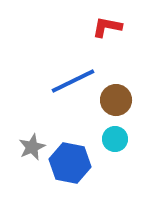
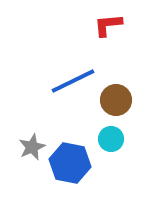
red L-shape: moved 1 px right, 2 px up; rotated 16 degrees counterclockwise
cyan circle: moved 4 px left
